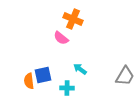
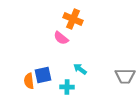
gray trapezoid: rotated 60 degrees clockwise
cyan cross: moved 1 px up
